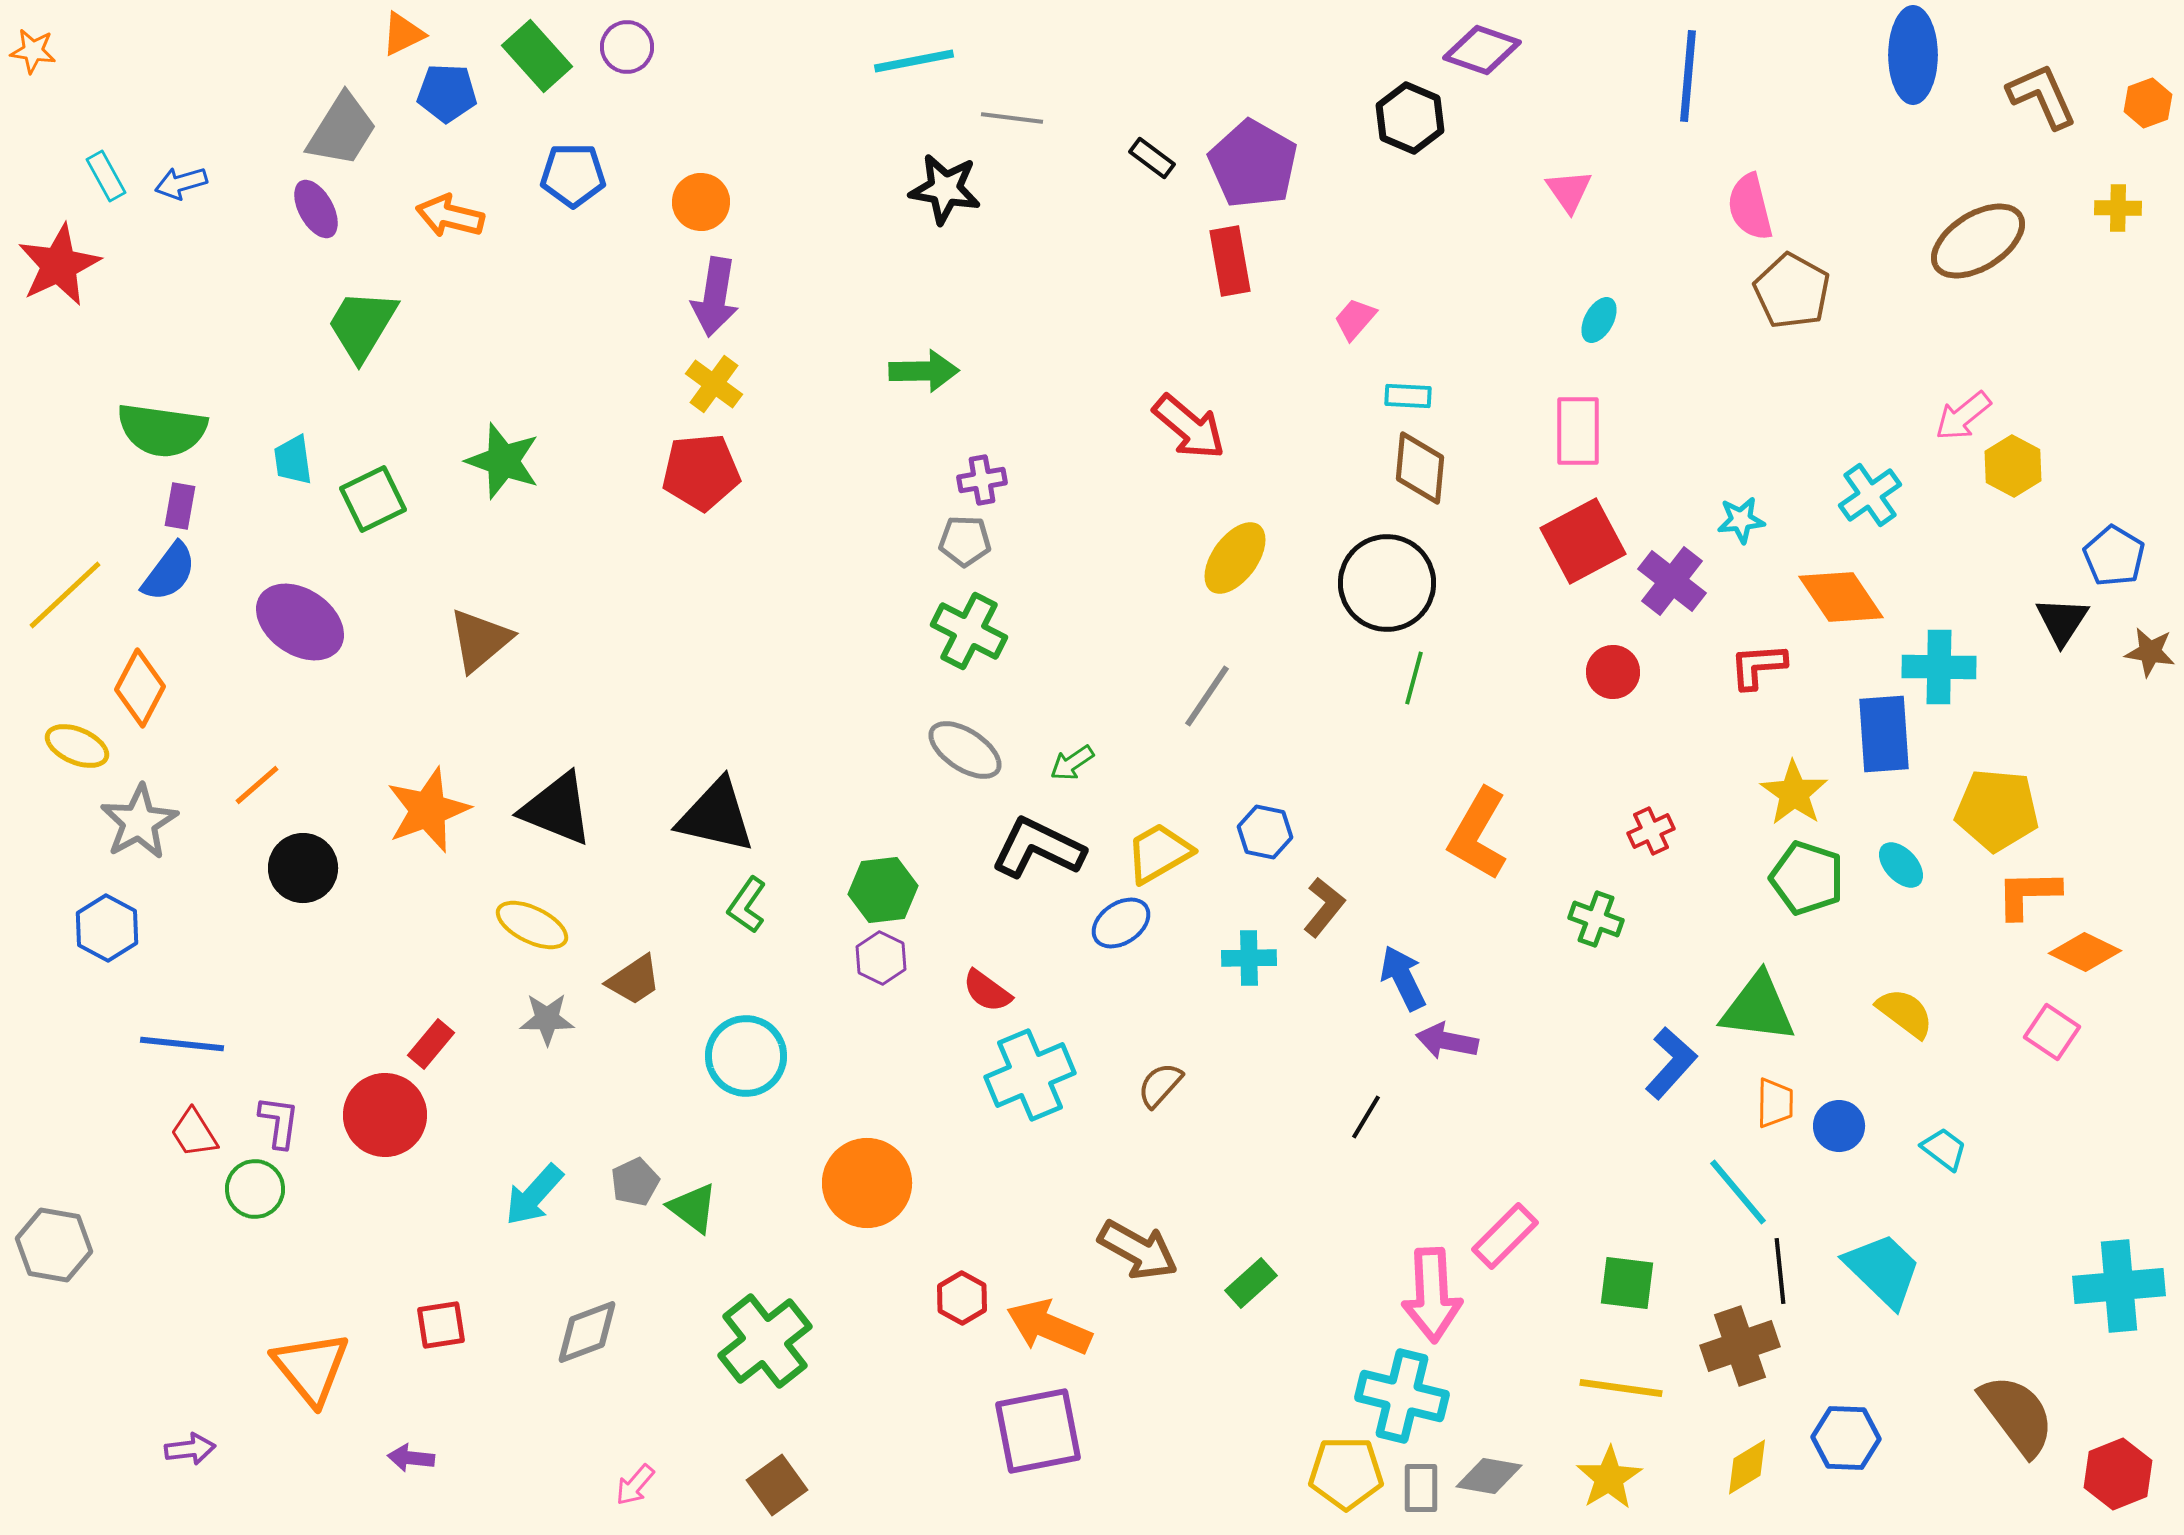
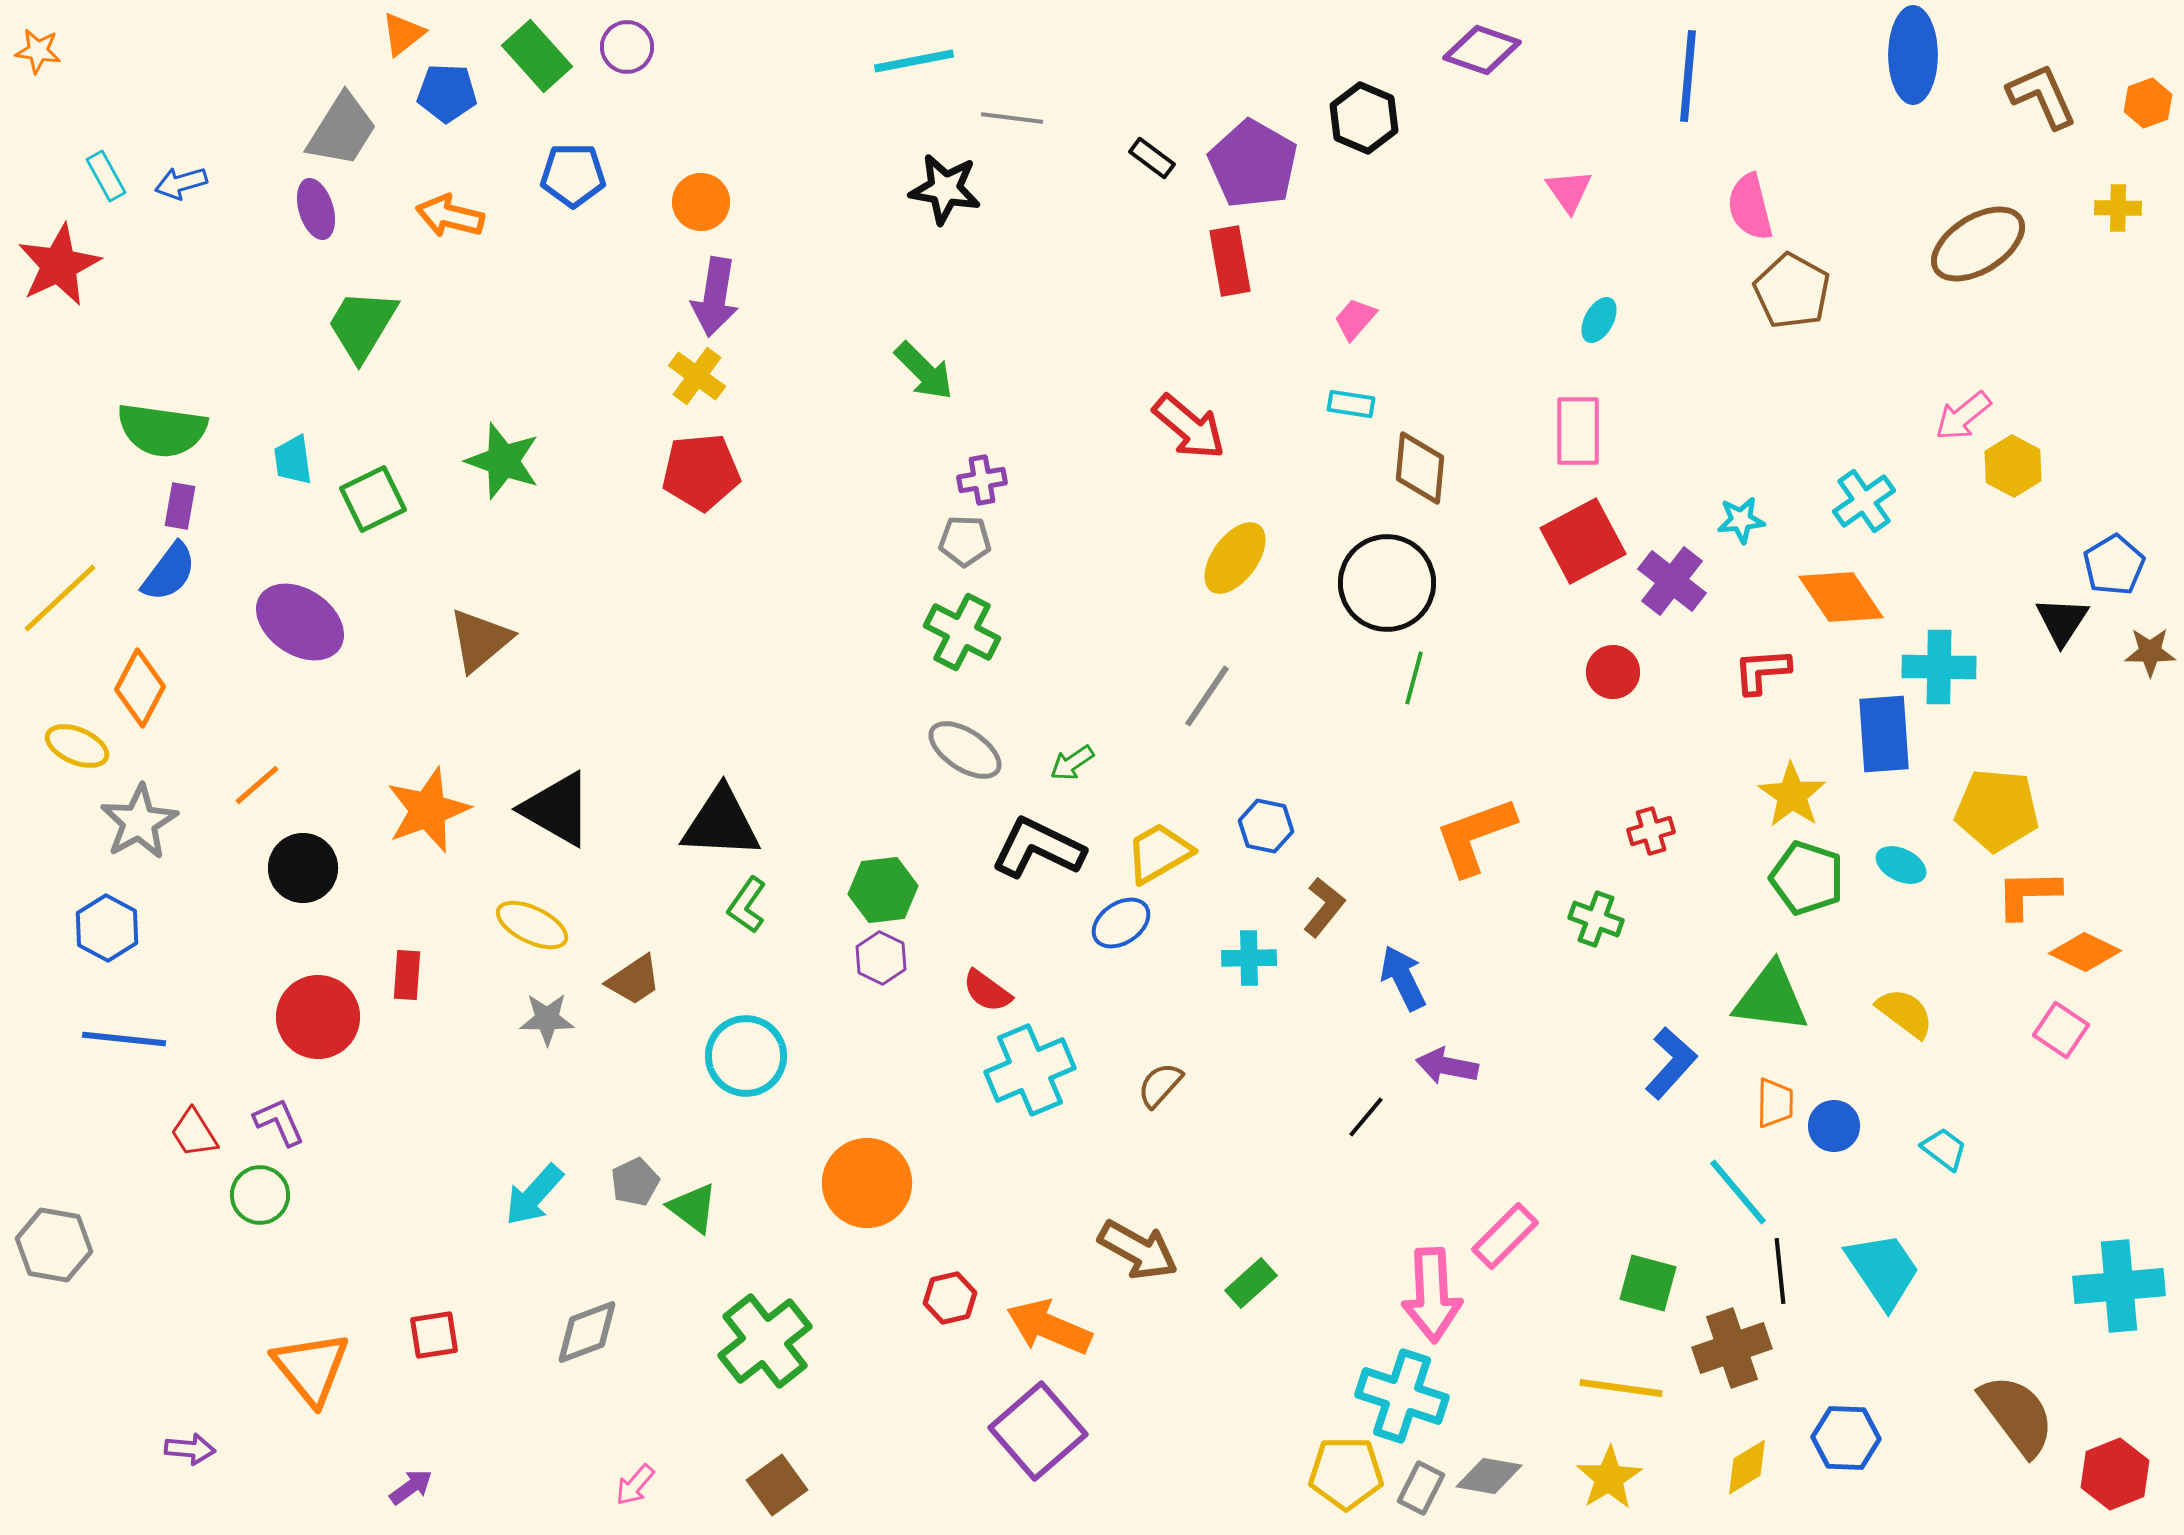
orange triangle at (403, 34): rotated 12 degrees counterclockwise
orange star at (33, 51): moved 5 px right
black hexagon at (1410, 118): moved 46 px left
purple ellipse at (316, 209): rotated 12 degrees clockwise
brown ellipse at (1978, 241): moved 3 px down
green arrow at (924, 371): rotated 46 degrees clockwise
yellow cross at (714, 384): moved 17 px left, 8 px up
cyan rectangle at (1408, 396): moved 57 px left, 8 px down; rotated 6 degrees clockwise
cyan cross at (1870, 495): moved 6 px left, 6 px down
blue pentagon at (2114, 556): moved 9 px down; rotated 10 degrees clockwise
yellow line at (65, 595): moved 5 px left, 3 px down
green cross at (969, 631): moved 7 px left, 1 px down
brown star at (2150, 652): rotated 9 degrees counterclockwise
red L-shape at (1758, 666): moved 4 px right, 5 px down
yellow star at (1794, 793): moved 2 px left, 2 px down
black triangle at (557, 809): rotated 8 degrees clockwise
black triangle at (716, 816): moved 5 px right, 7 px down; rotated 10 degrees counterclockwise
red cross at (1651, 831): rotated 9 degrees clockwise
blue hexagon at (1265, 832): moved 1 px right, 6 px up
orange L-shape at (1478, 834): moved 3 px left, 2 px down; rotated 40 degrees clockwise
cyan ellipse at (1901, 865): rotated 21 degrees counterclockwise
green triangle at (1758, 1008): moved 13 px right, 10 px up
pink square at (2052, 1032): moved 9 px right, 2 px up
purple arrow at (1447, 1041): moved 25 px down
blue line at (182, 1044): moved 58 px left, 5 px up
red rectangle at (431, 1044): moved 24 px left, 69 px up; rotated 36 degrees counterclockwise
cyan cross at (1030, 1075): moved 5 px up
red circle at (385, 1115): moved 67 px left, 98 px up
black line at (1366, 1117): rotated 9 degrees clockwise
purple L-shape at (279, 1122): rotated 32 degrees counterclockwise
blue circle at (1839, 1126): moved 5 px left
green circle at (255, 1189): moved 5 px right, 6 px down
cyan trapezoid at (1883, 1270): rotated 12 degrees clockwise
green square at (1627, 1283): moved 21 px right; rotated 8 degrees clockwise
red hexagon at (962, 1298): moved 12 px left; rotated 18 degrees clockwise
red square at (441, 1325): moved 7 px left, 10 px down
brown cross at (1740, 1346): moved 8 px left, 2 px down
cyan cross at (1402, 1396): rotated 4 degrees clockwise
purple square at (1038, 1431): rotated 30 degrees counterclockwise
purple arrow at (190, 1449): rotated 12 degrees clockwise
purple arrow at (411, 1458): moved 29 px down; rotated 138 degrees clockwise
red hexagon at (2118, 1474): moved 3 px left
gray rectangle at (1421, 1488): rotated 27 degrees clockwise
